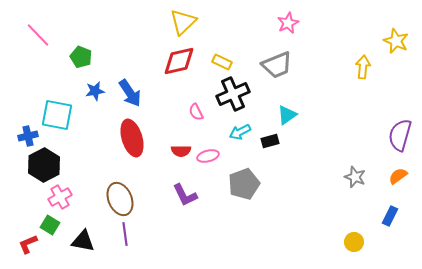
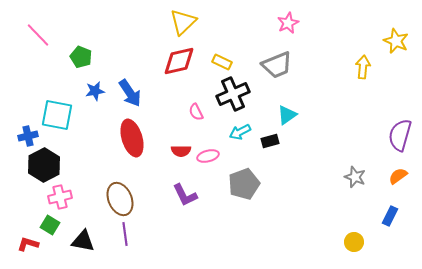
pink cross: rotated 15 degrees clockwise
red L-shape: rotated 40 degrees clockwise
